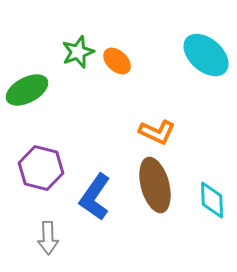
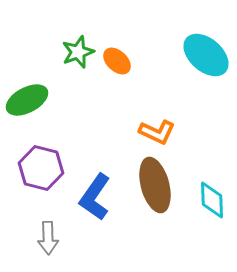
green ellipse: moved 10 px down
